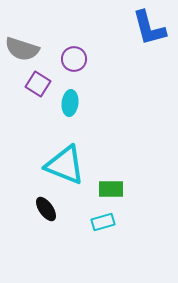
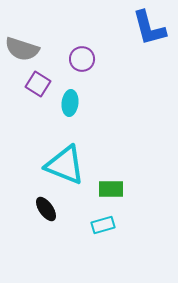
purple circle: moved 8 px right
cyan rectangle: moved 3 px down
